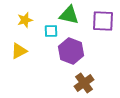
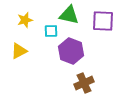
brown cross: rotated 12 degrees clockwise
